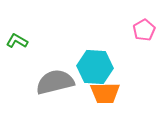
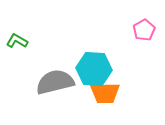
cyan hexagon: moved 1 px left, 2 px down
